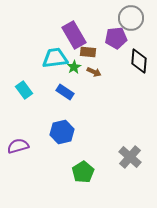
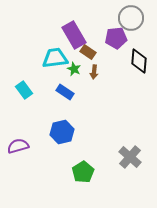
brown rectangle: rotated 28 degrees clockwise
green star: moved 2 px down; rotated 16 degrees counterclockwise
brown arrow: rotated 72 degrees clockwise
